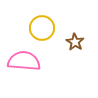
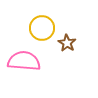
brown star: moved 8 px left, 1 px down
